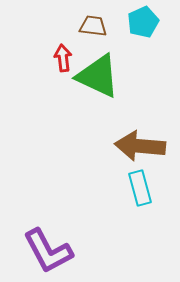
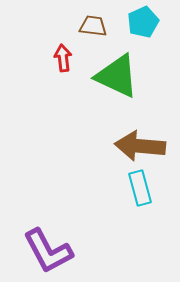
green triangle: moved 19 px right
